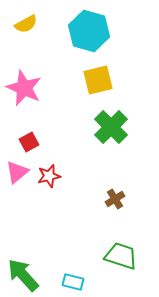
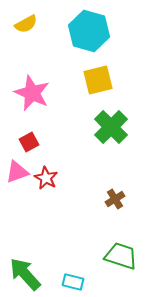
pink star: moved 8 px right, 5 px down
pink triangle: rotated 20 degrees clockwise
red star: moved 3 px left, 2 px down; rotated 30 degrees counterclockwise
green arrow: moved 2 px right, 1 px up
